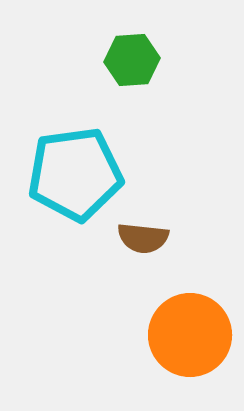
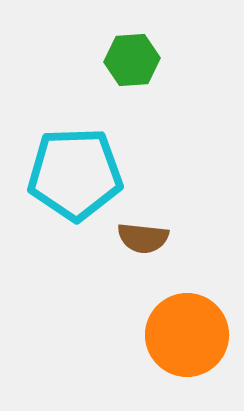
cyan pentagon: rotated 6 degrees clockwise
orange circle: moved 3 px left
